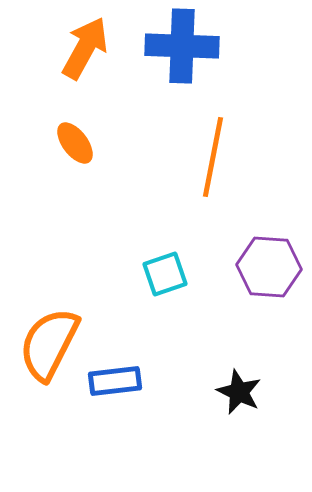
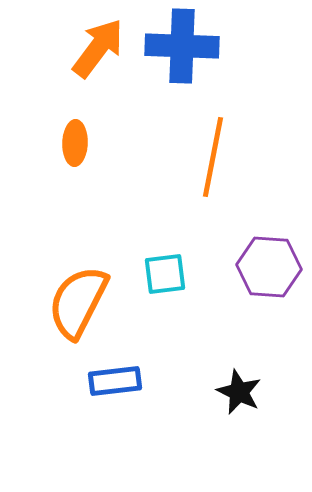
orange arrow: moved 13 px right; rotated 8 degrees clockwise
orange ellipse: rotated 39 degrees clockwise
cyan square: rotated 12 degrees clockwise
orange semicircle: moved 29 px right, 42 px up
